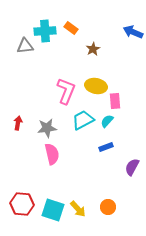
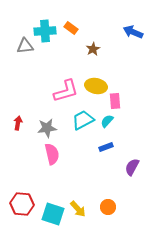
pink L-shape: rotated 52 degrees clockwise
cyan square: moved 4 px down
